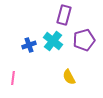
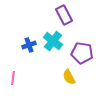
purple rectangle: rotated 42 degrees counterclockwise
purple pentagon: moved 2 px left, 13 px down; rotated 25 degrees clockwise
